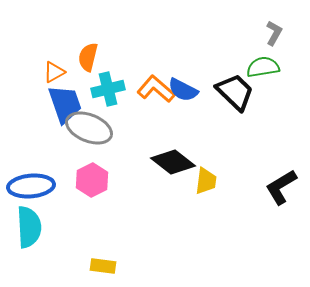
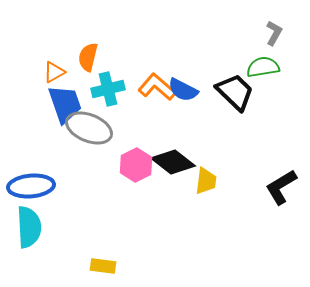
orange L-shape: moved 1 px right, 2 px up
pink hexagon: moved 44 px right, 15 px up
